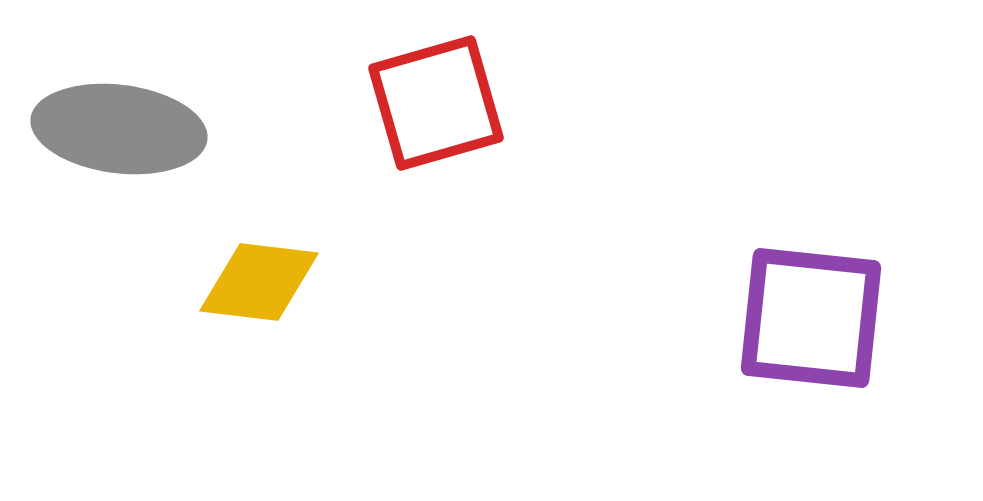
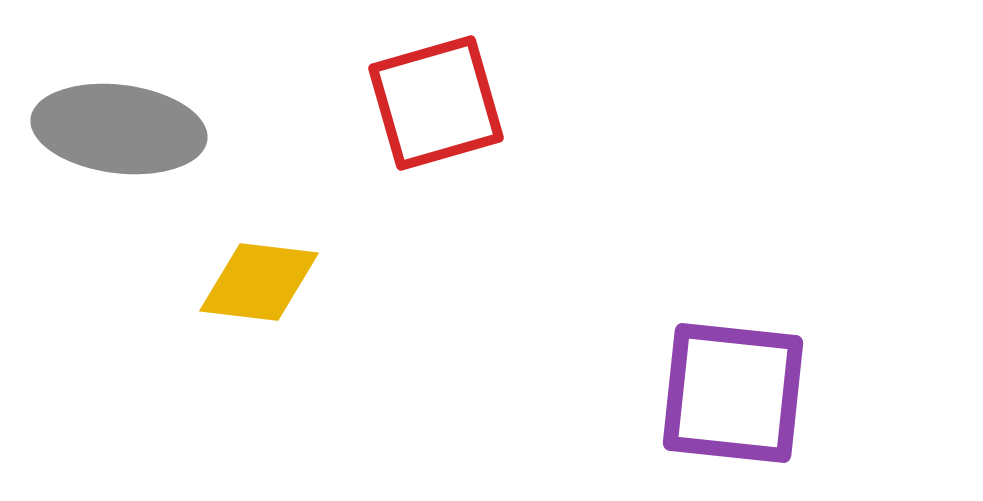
purple square: moved 78 px left, 75 px down
